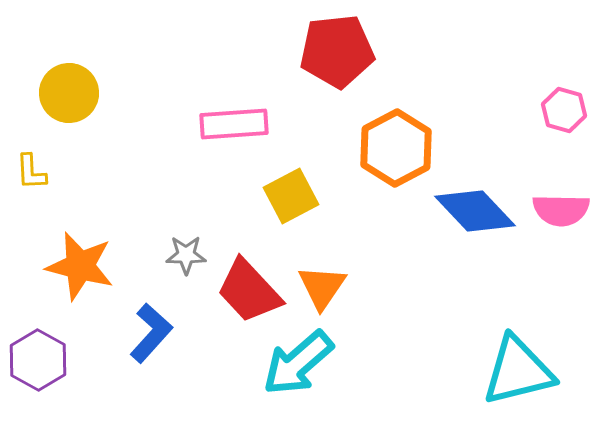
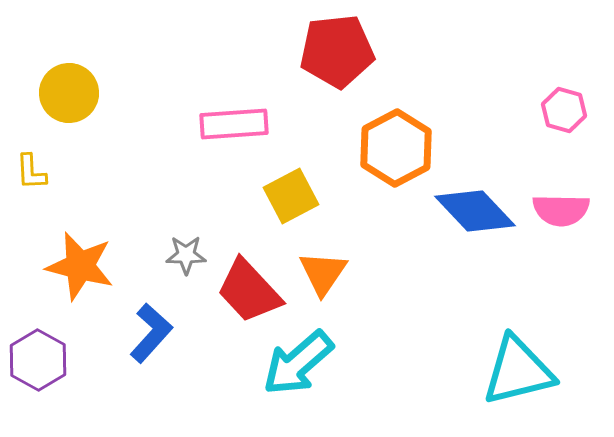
orange triangle: moved 1 px right, 14 px up
